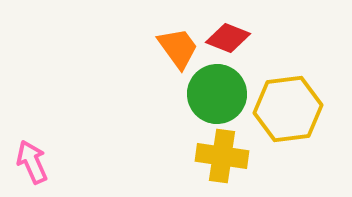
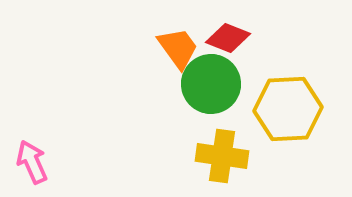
green circle: moved 6 px left, 10 px up
yellow hexagon: rotated 4 degrees clockwise
